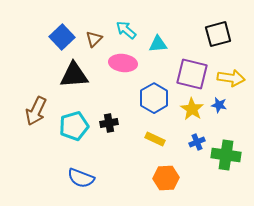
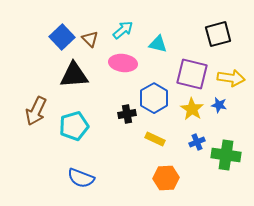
cyan arrow: moved 3 px left; rotated 100 degrees clockwise
brown triangle: moved 4 px left; rotated 30 degrees counterclockwise
cyan triangle: rotated 18 degrees clockwise
black cross: moved 18 px right, 9 px up
